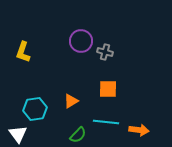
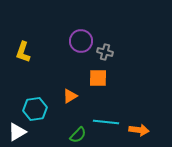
orange square: moved 10 px left, 11 px up
orange triangle: moved 1 px left, 5 px up
white triangle: moved 1 px left, 2 px up; rotated 36 degrees clockwise
